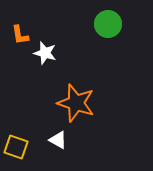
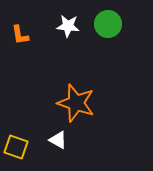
white star: moved 23 px right, 27 px up; rotated 10 degrees counterclockwise
